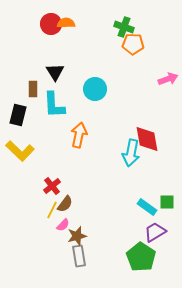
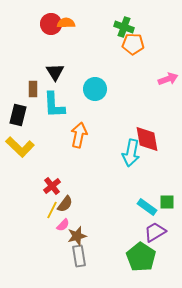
yellow L-shape: moved 4 px up
